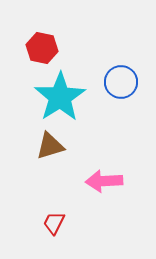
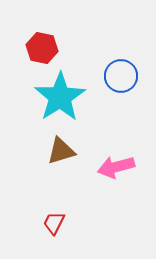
blue circle: moved 6 px up
brown triangle: moved 11 px right, 5 px down
pink arrow: moved 12 px right, 14 px up; rotated 12 degrees counterclockwise
